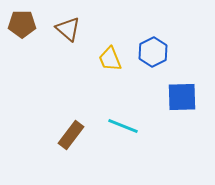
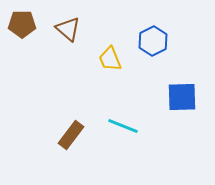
blue hexagon: moved 11 px up
